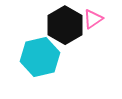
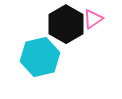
black hexagon: moved 1 px right, 1 px up
